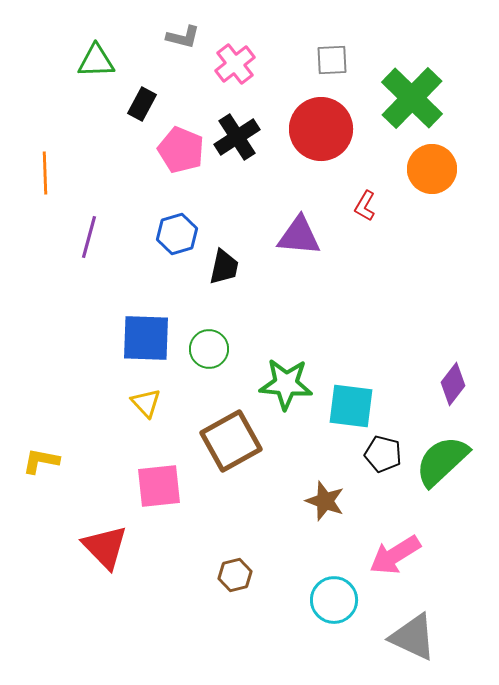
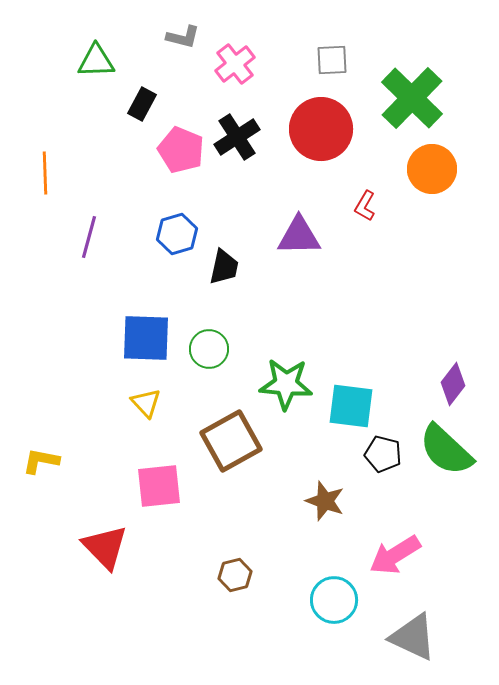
purple triangle: rotated 6 degrees counterclockwise
green semicircle: moved 4 px right, 11 px up; rotated 94 degrees counterclockwise
